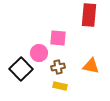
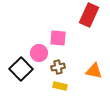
red rectangle: rotated 20 degrees clockwise
orange triangle: moved 3 px right, 5 px down
